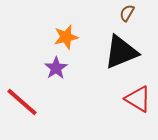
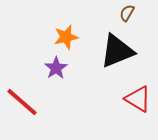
black triangle: moved 4 px left, 1 px up
